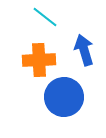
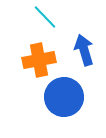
cyan line: rotated 8 degrees clockwise
orange cross: rotated 8 degrees counterclockwise
